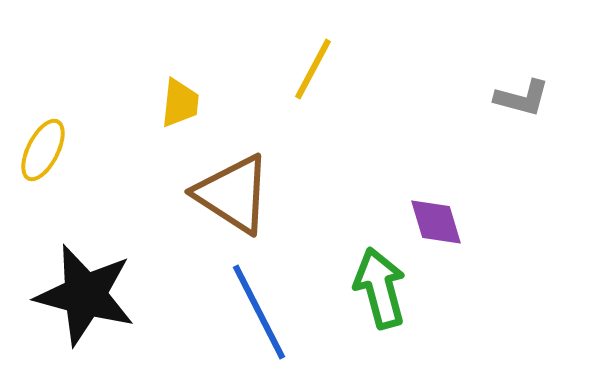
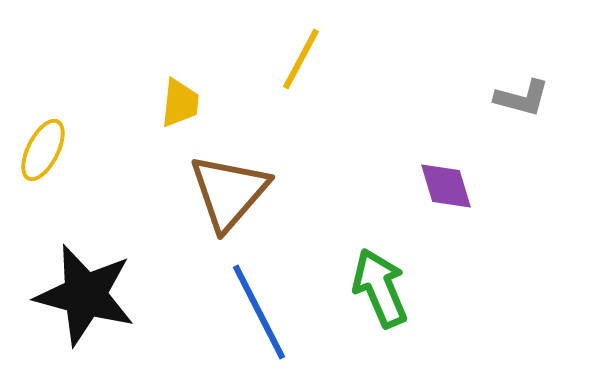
yellow line: moved 12 px left, 10 px up
brown triangle: moved 4 px left, 2 px up; rotated 38 degrees clockwise
purple diamond: moved 10 px right, 36 px up
green arrow: rotated 8 degrees counterclockwise
